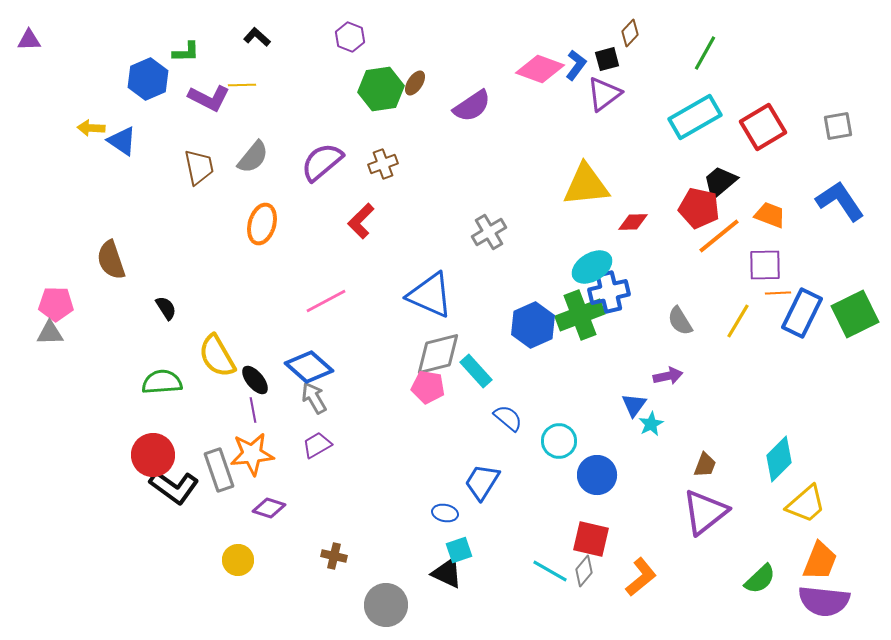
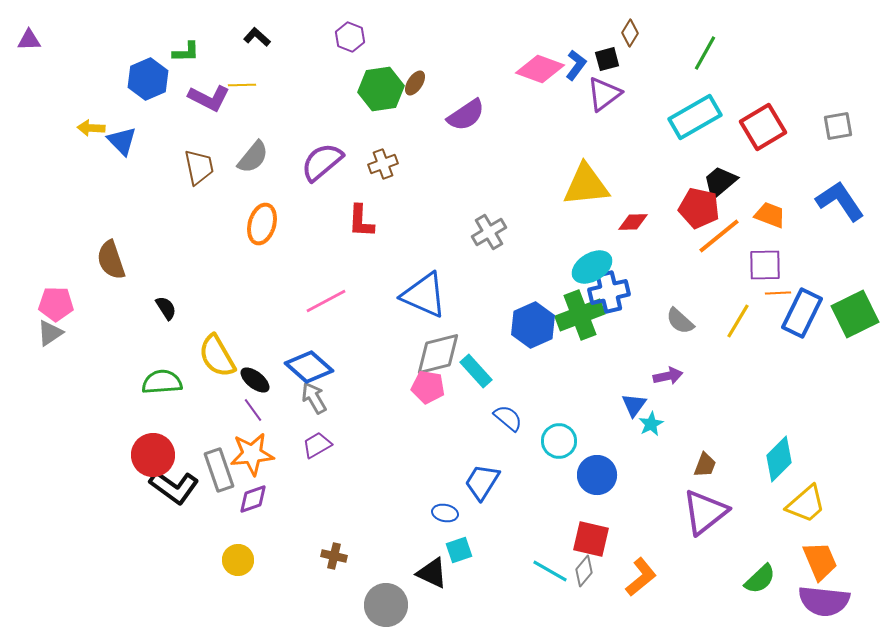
brown diamond at (630, 33): rotated 12 degrees counterclockwise
purple semicircle at (472, 106): moved 6 px left, 9 px down
blue triangle at (122, 141): rotated 12 degrees clockwise
red L-shape at (361, 221): rotated 42 degrees counterclockwise
blue triangle at (430, 295): moved 6 px left
gray semicircle at (680, 321): rotated 16 degrees counterclockwise
gray triangle at (50, 333): rotated 32 degrees counterclockwise
black ellipse at (255, 380): rotated 12 degrees counterclockwise
purple line at (253, 410): rotated 25 degrees counterclockwise
purple diamond at (269, 508): moved 16 px left, 9 px up; rotated 36 degrees counterclockwise
orange trapezoid at (820, 561): rotated 45 degrees counterclockwise
black triangle at (447, 573): moved 15 px left
